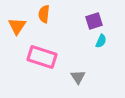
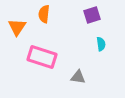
purple square: moved 2 px left, 6 px up
orange triangle: moved 1 px down
cyan semicircle: moved 3 px down; rotated 32 degrees counterclockwise
gray triangle: rotated 49 degrees counterclockwise
